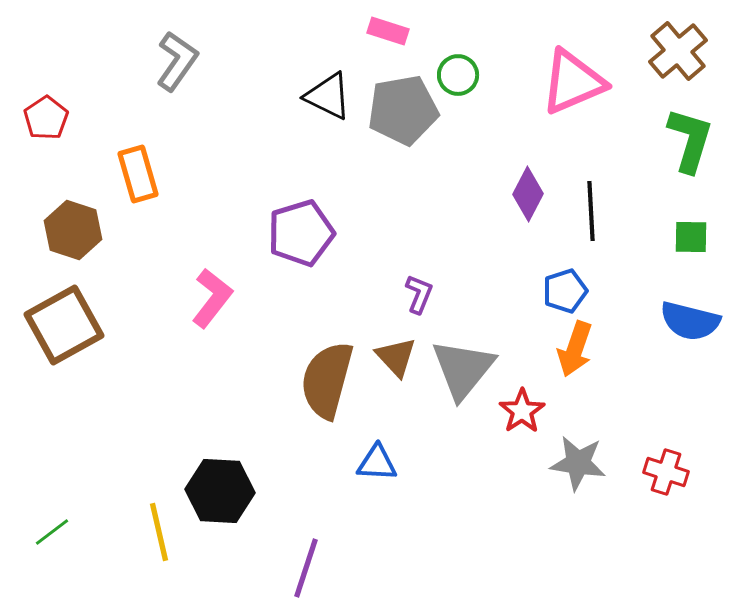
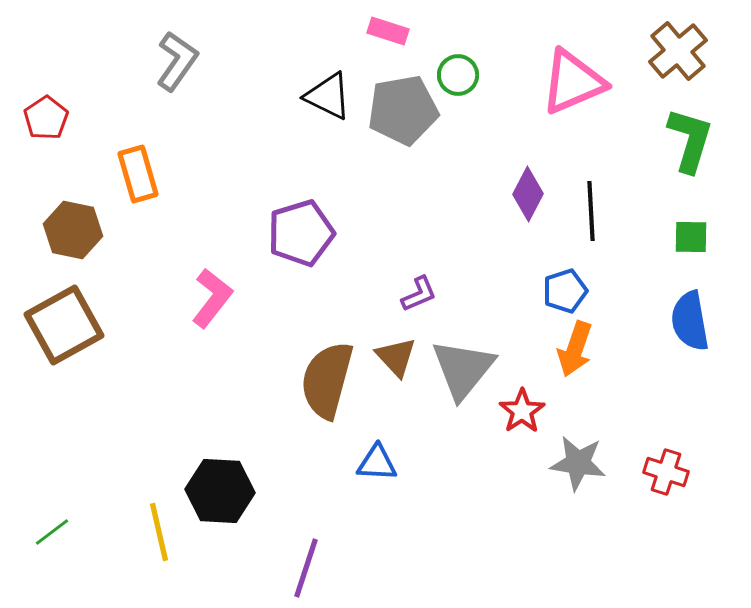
brown hexagon: rotated 6 degrees counterclockwise
purple L-shape: rotated 45 degrees clockwise
blue semicircle: rotated 66 degrees clockwise
